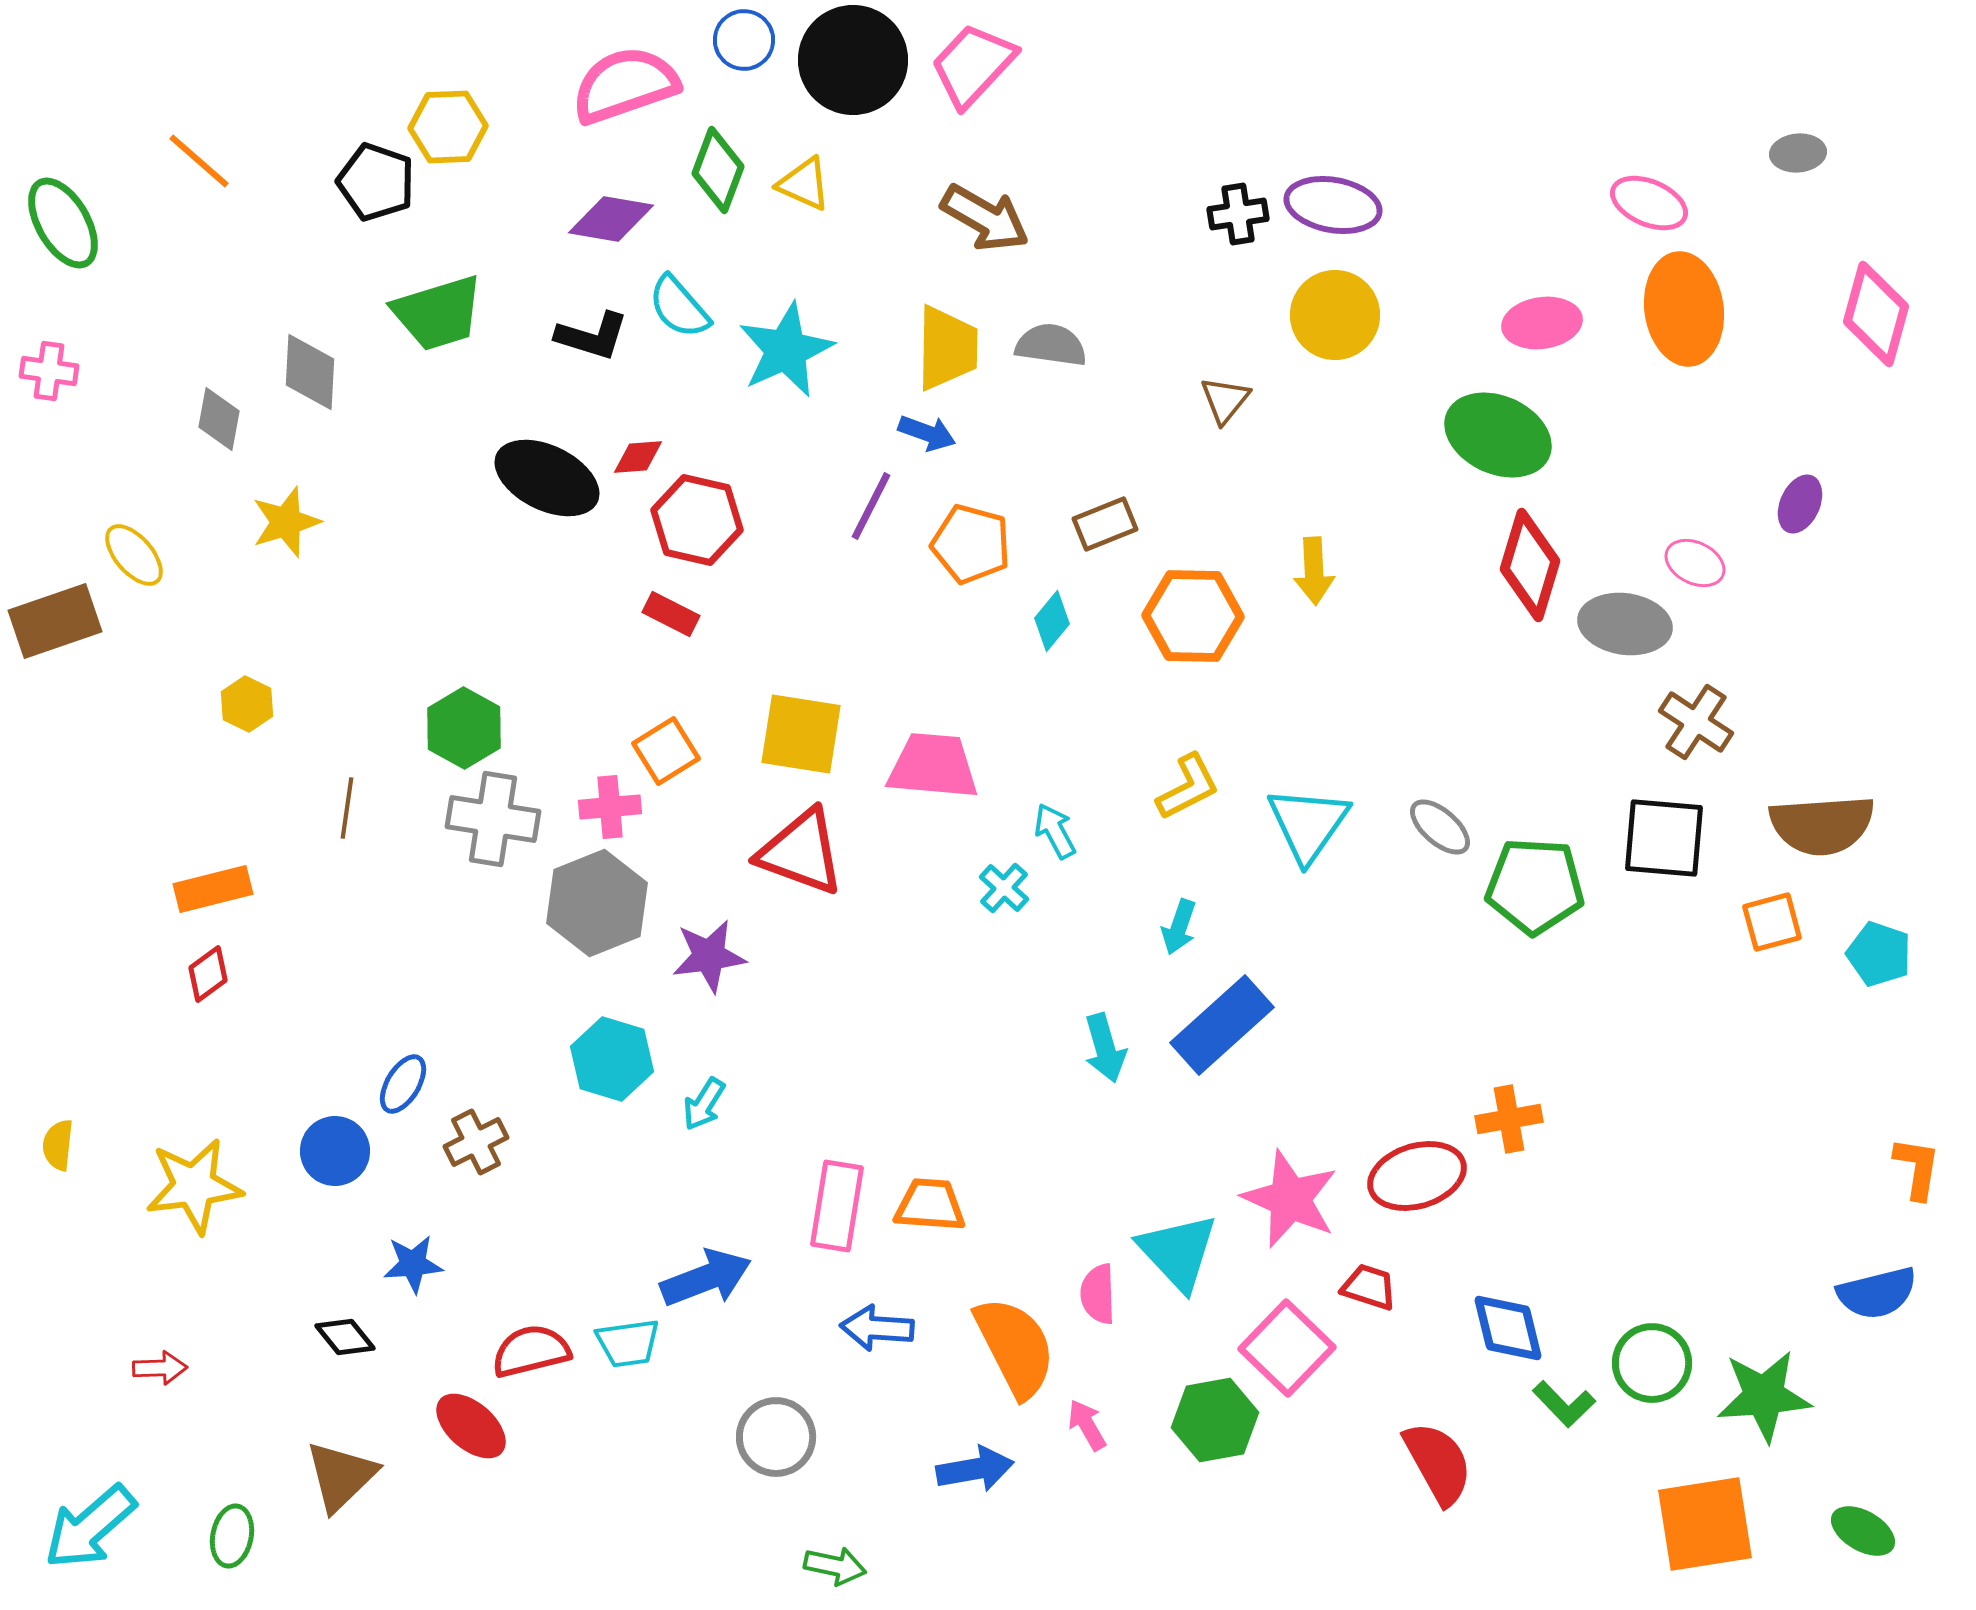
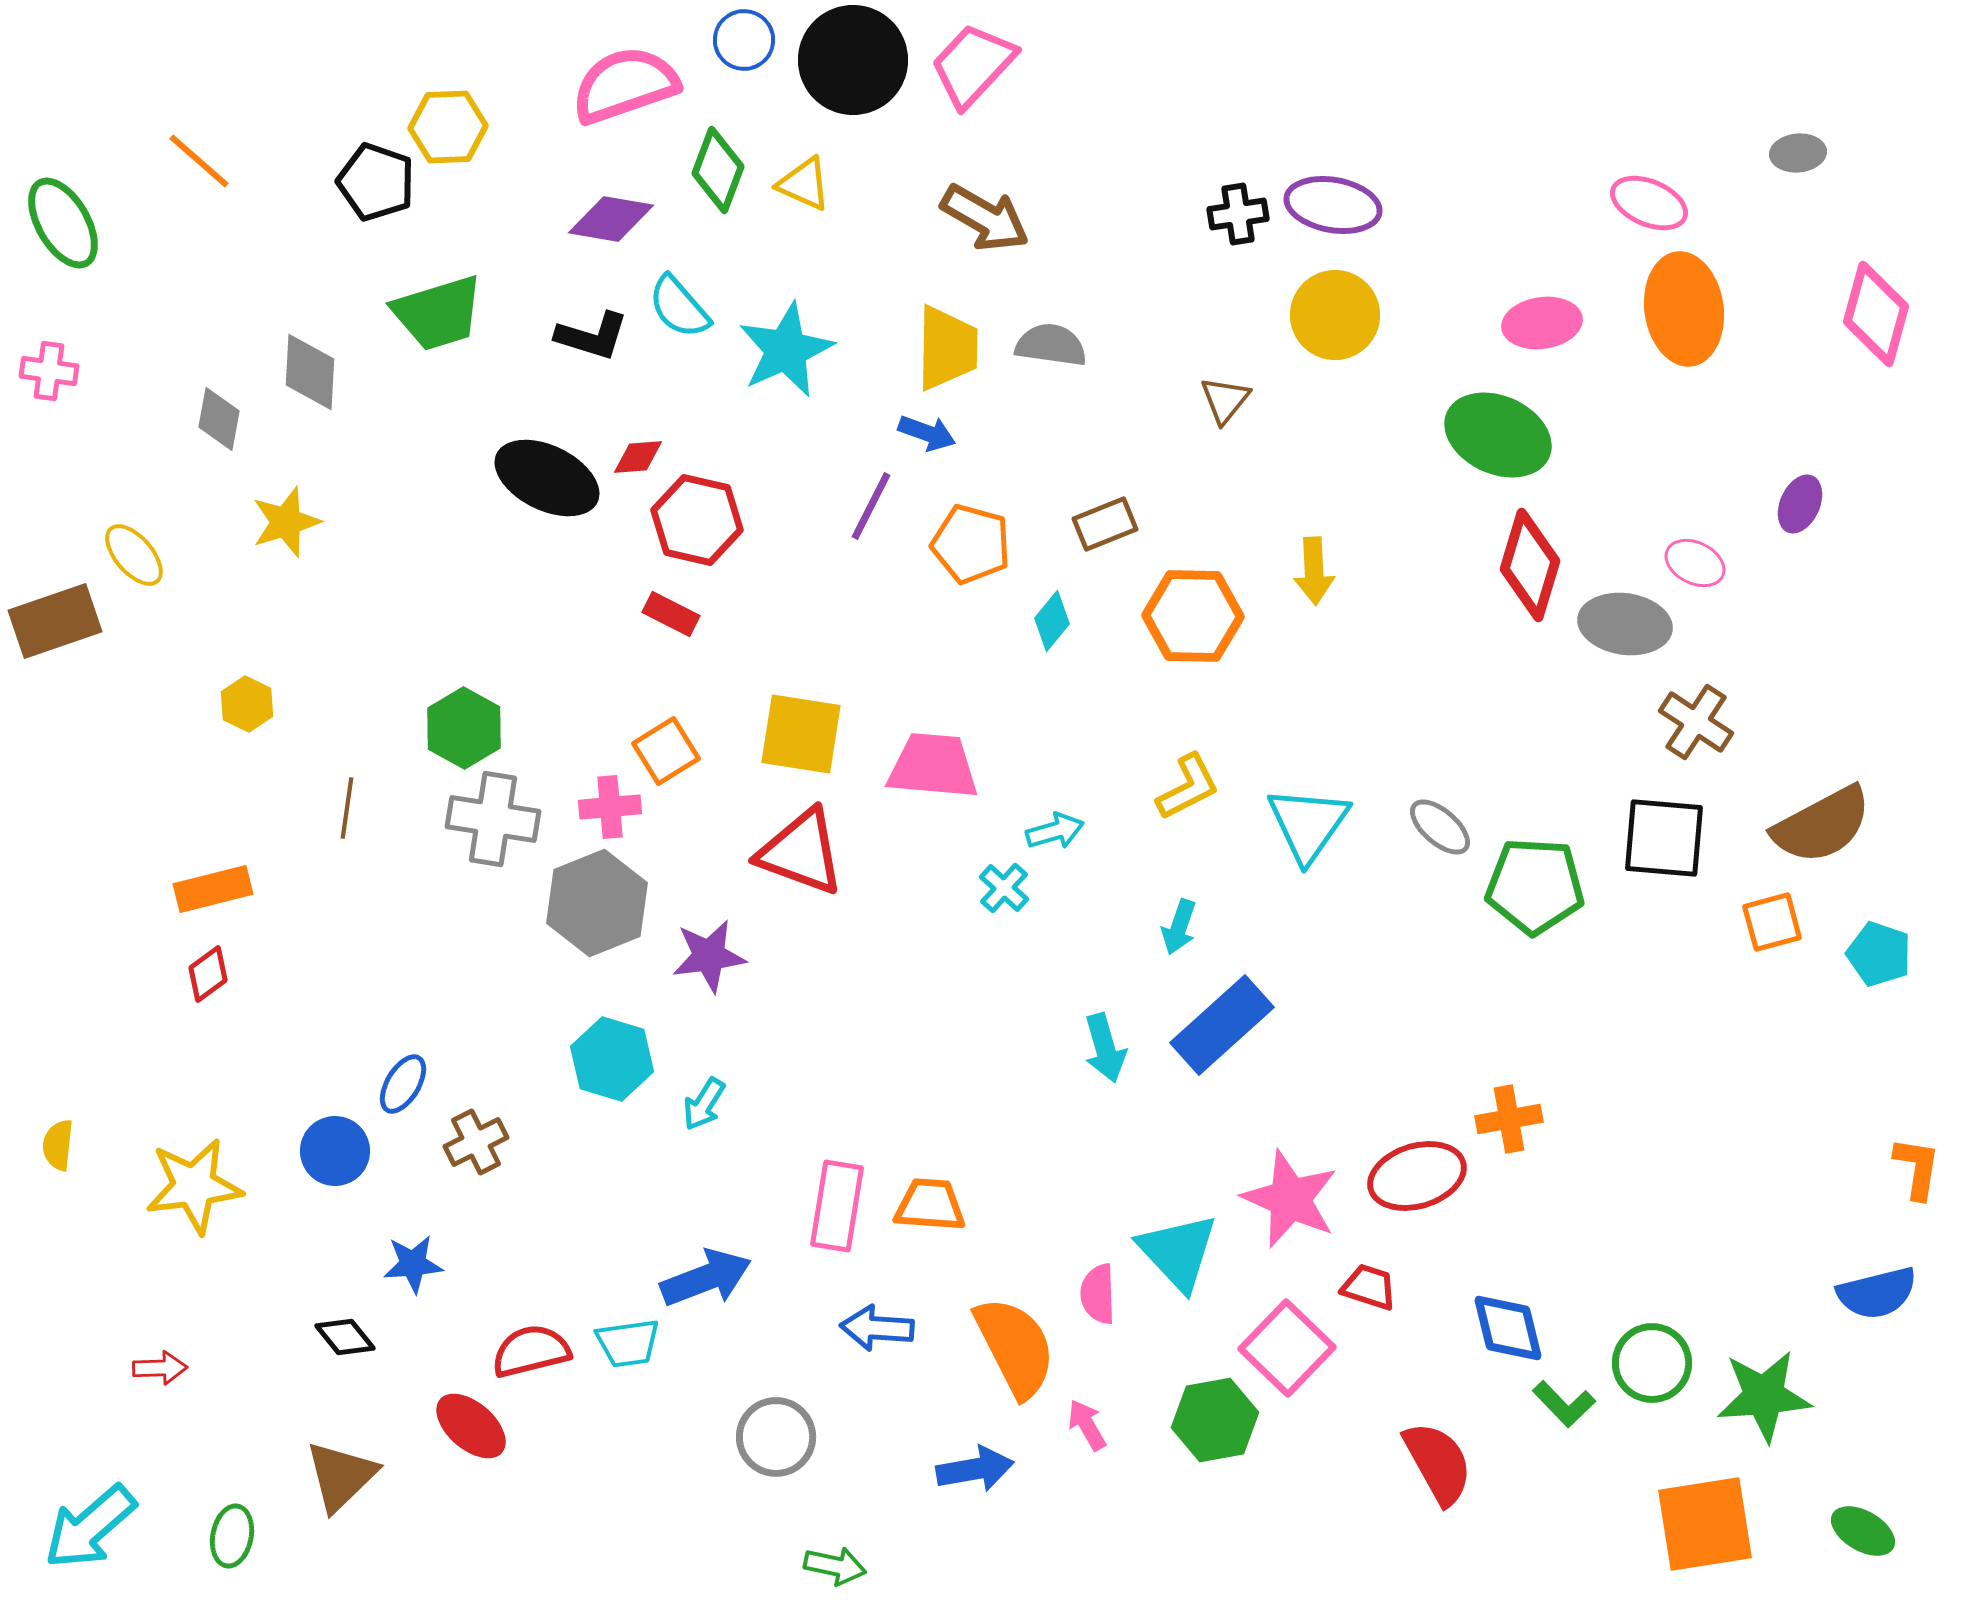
brown semicircle at (1822, 825): rotated 24 degrees counterclockwise
cyan arrow at (1055, 831): rotated 102 degrees clockwise
